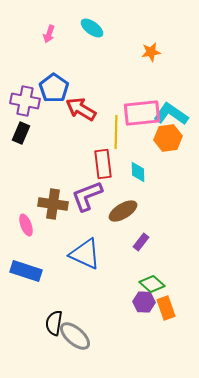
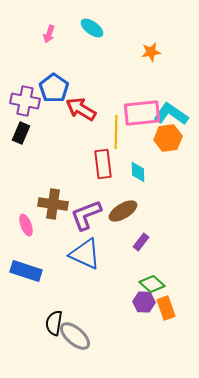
purple L-shape: moved 1 px left, 19 px down
